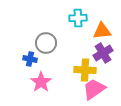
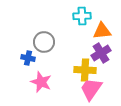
cyan cross: moved 4 px right, 2 px up
gray circle: moved 2 px left, 1 px up
purple cross: moved 2 px left
blue cross: moved 2 px left, 1 px up
pink star: rotated 15 degrees counterclockwise
pink trapezoid: moved 3 px left; rotated 20 degrees counterclockwise
